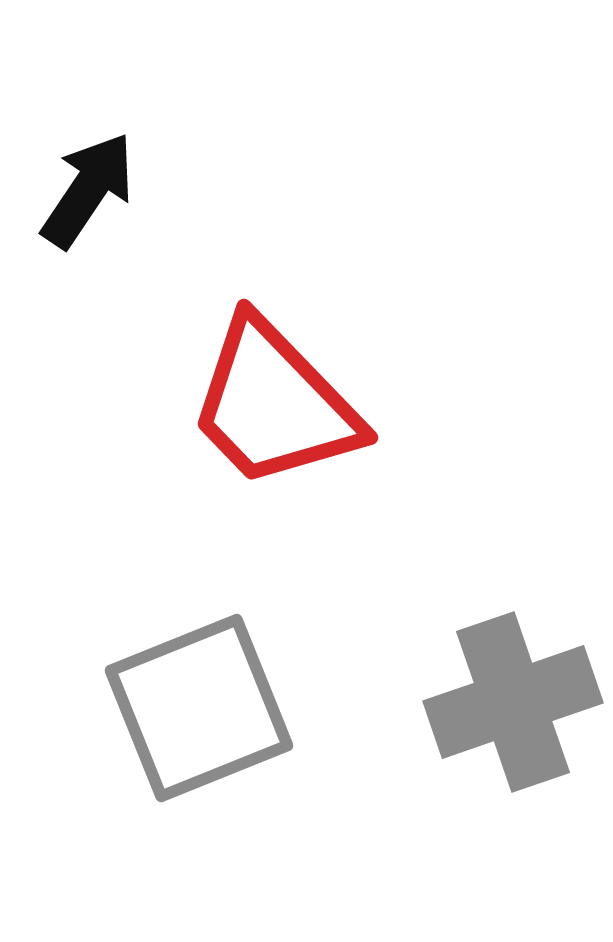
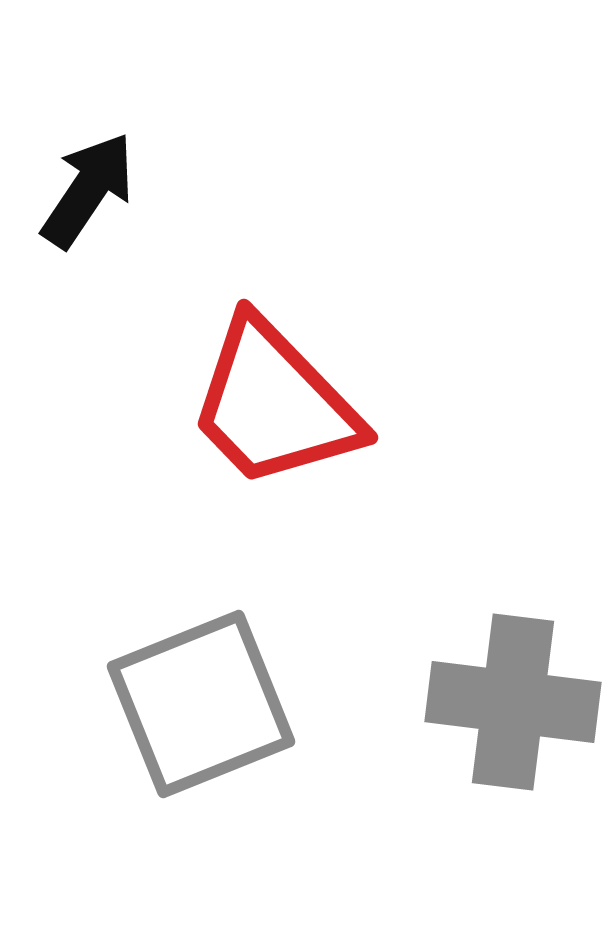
gray cross: rotated 26 degrees clockwise
gray square: moved 2 px right, 4 px up
